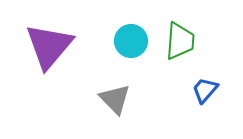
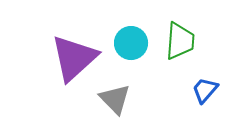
cyan circle: moved 2 px down
purple triangle: moved 25 px right, 12 px down; rotated 8 degrees clockwise
